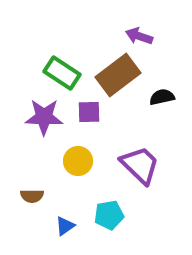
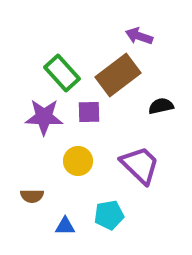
green rectangle: rotated 15 degrees clockwise
black semicircle: moved 1 px left, 9 px down
blue triangle: rotated 35 degrees clockwise
